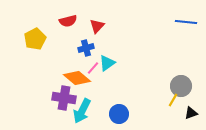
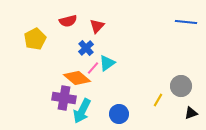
blue cross: rotated 28 degrees counterclockwise
yellow line: moved 15 px left
